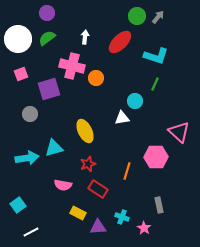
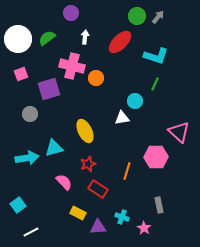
purple circle: moved 24 px right
pink semicircle: moved 1 px right, 3 px up; rotated 144 degrees counterclockwise
